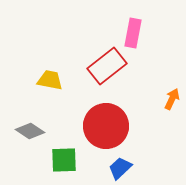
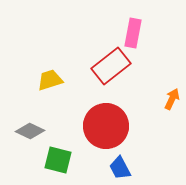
red rectangle: moved 4 px right
yellow trapezoid: rotated 28 degrees counterclockwise
gray diamond: rotated 8 degrees counterclockwise
green square: moved 6 px left; rotated 16 degrees clockwise
blue trapezoid: rotated 75 degrees counterclockwise
